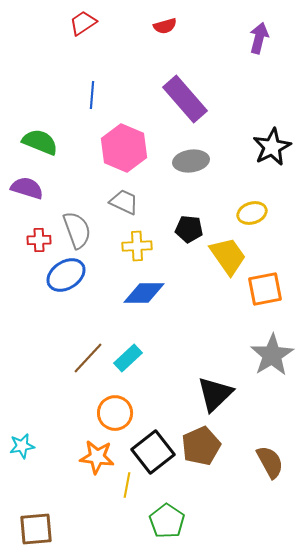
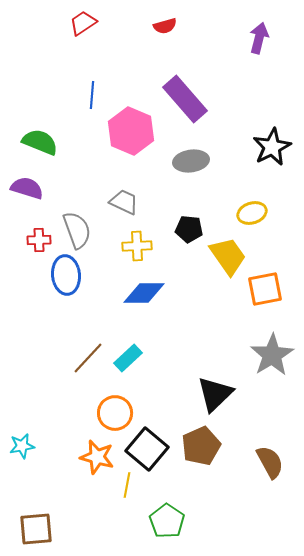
pink hexagon: moved 7 px right, 17 px up
blue ellipse: rotated 63 degrees counterclockwise
black square: moved 6 px left, 3 px up; rotated 12 degrees counterclockwise
orange star: rotated 8 degrees clockwise
